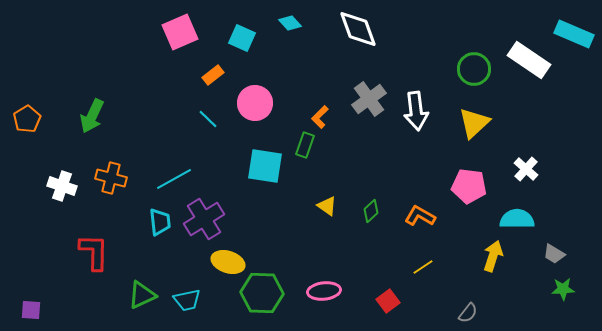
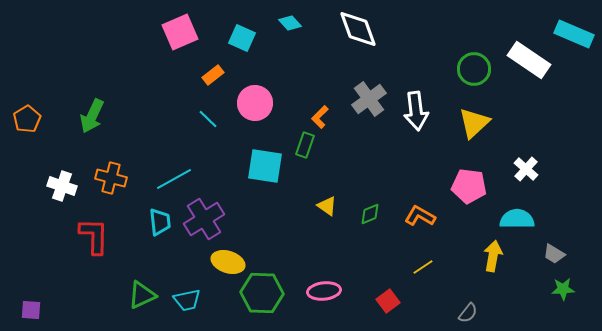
green diamond at (371, 211): moved 1 px left, 3 px down; rotated 20 degrees clockwise
red L-shape at (94, 252): moved 16 px up
yellow arrow at (493, 256): rotated 8 degrees counterclockwise
